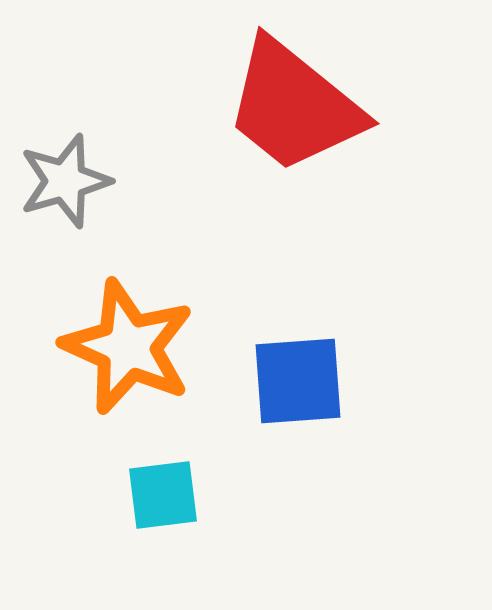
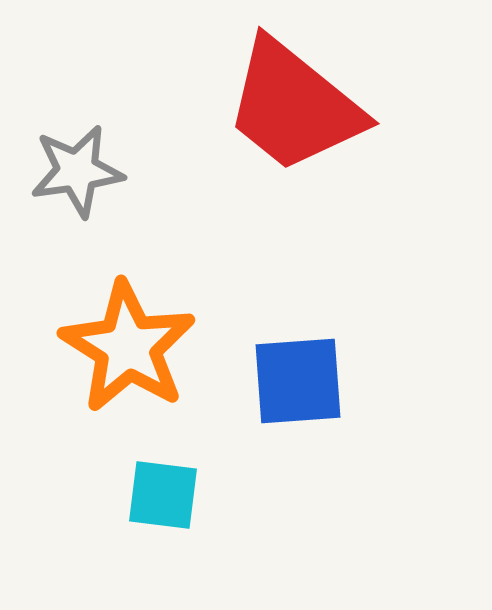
gray star: moved 12 px right, 10 px up; rotated 8 degrees clockwise
orange star: rotated 8 degrees clockwise
cyan square: rotated 14 degrees clockwise
